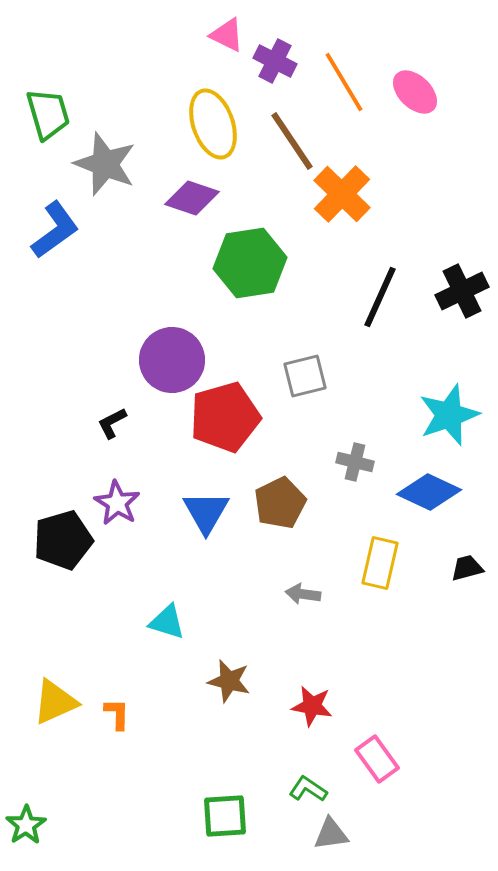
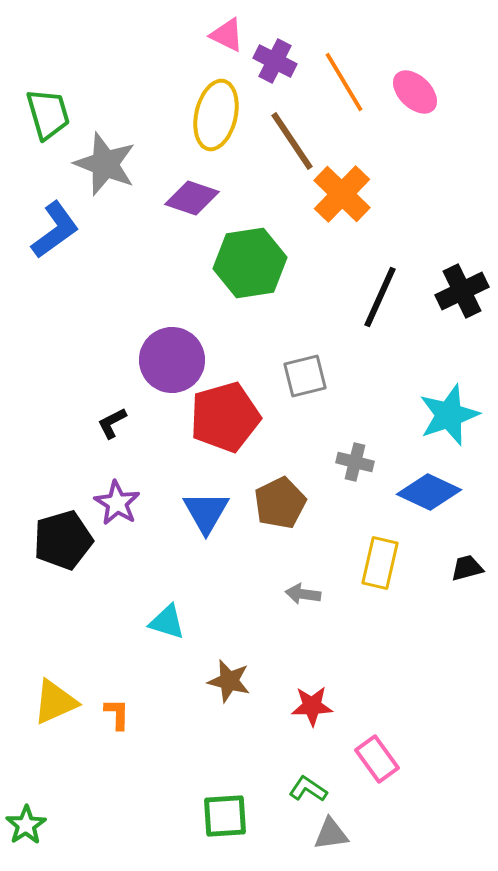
yellow ellipse: moved 3 px right, 9 px up; rotated 32 degrees clockwise
red star: rotated 12 degrees counterclockwise
